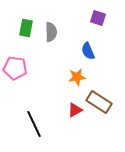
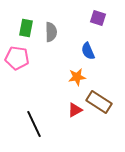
pink pentagon: moved 2 px right, 10 px up
